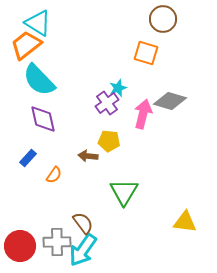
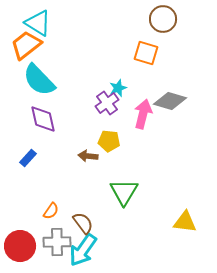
orange semicircle: moved 3 px left, 36 px down
